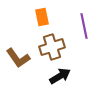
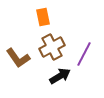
orange rectangle: moved 1 px right
purple line: moved 28 px down; rotated 40 degrees clockwise
brown cross: rotated 10 degrees counterclockwise
